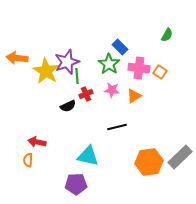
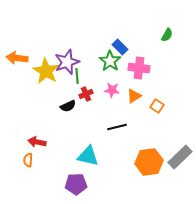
green star: moved 1 px right, 3 px up
orange square: moved 3 px left, 34 px down
